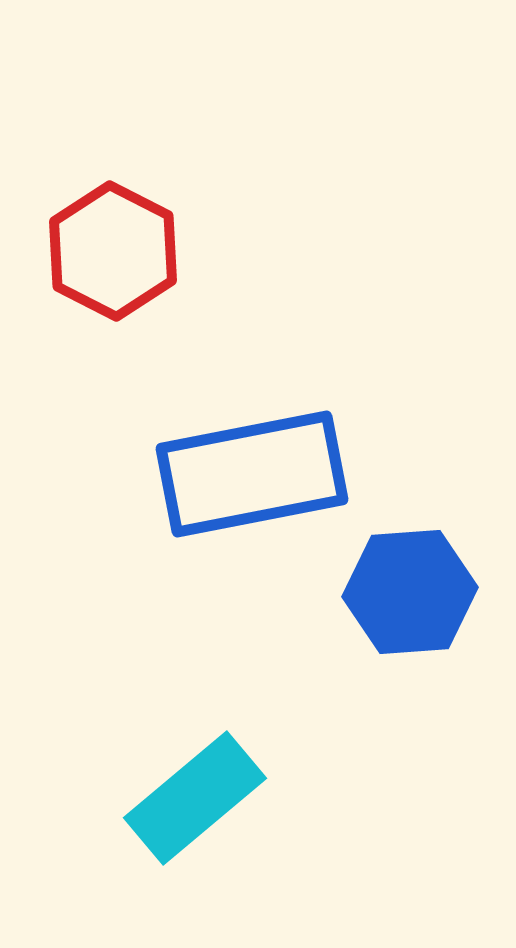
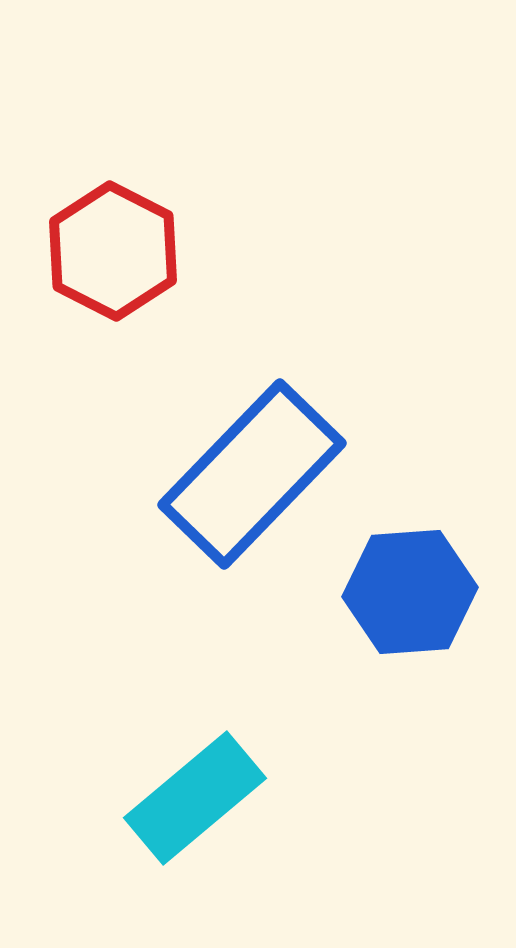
blue rectangle: rotated 35 degrees counterclockwise
